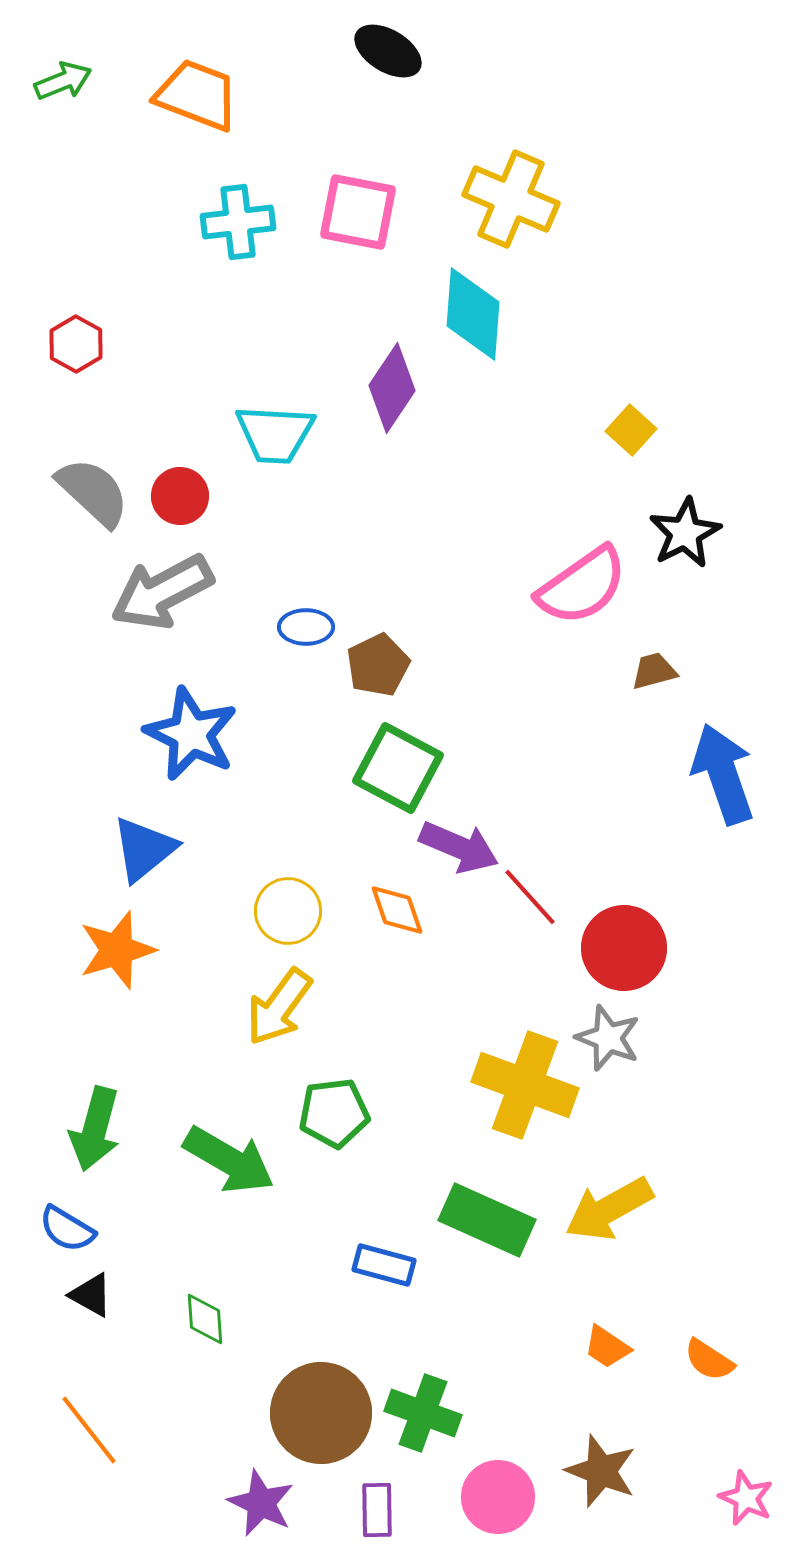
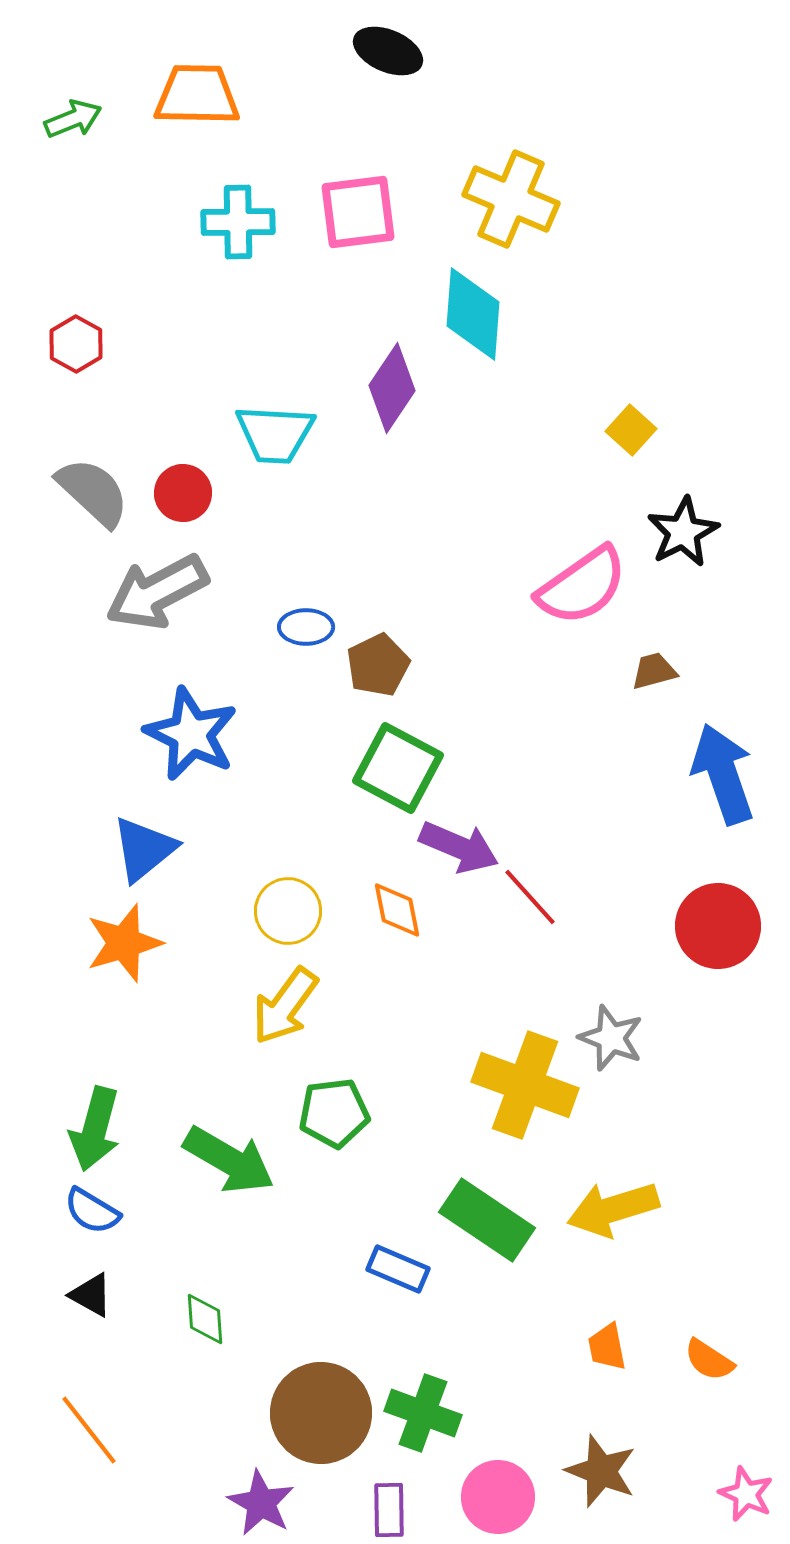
black ellipse at (388, 51): rotated 8 degrees counterclockwise
green arrow at (63, 81): moved 10 px right, 38 px down
orange trapezoid at (197, 95): rotated 20 degrees counterclockwise
pink square at (358, 212): rotated 18 degrees counterclockwise
cyan cross at (238, 222): rotated 6 degrees clockwise
red circle at (180, 496): moved 3 px right, 3 px up
black star at (685, 533): moved 2 px left, 1 px up
gray arrow at (162, 592): moved 5 px left
orange diamond at (397, 910): rotated 8 degrees clockwise
red circle at (624, 948): moved 94 px right, 22 px up
orange star at (117, 950): moved 7 px right, 7 px up
yellow arrow at (279, 1007): moved 6 px right, 1 px up
gray star at (608, 1038): moved 3 px right
yellow arrow at (609, 1209): moved 4 px right; rotated 12 degrees clockwise
green rectangle at (487, 1220): rotated 10 degrees clockwise
blue semicircle at (67, 1229): moved 25 px right, 18 px up
blue rectangle at (384, 1265): moved 14 px right, 4 px down; rotated 8 degrees clockwise
orange trapezoid at (607, 1347): rotated 45 degrees clockwise
pink star at (746, 1498): moved 4 px up
purple star at (261, 1503): rotated 4 degrees clockwise
purple rectangle at (377, 1510): moved 12 px right
